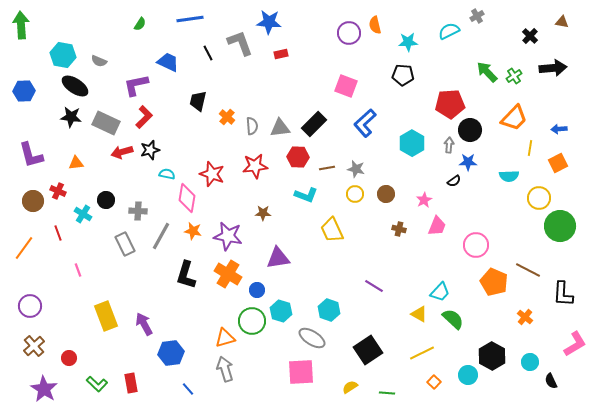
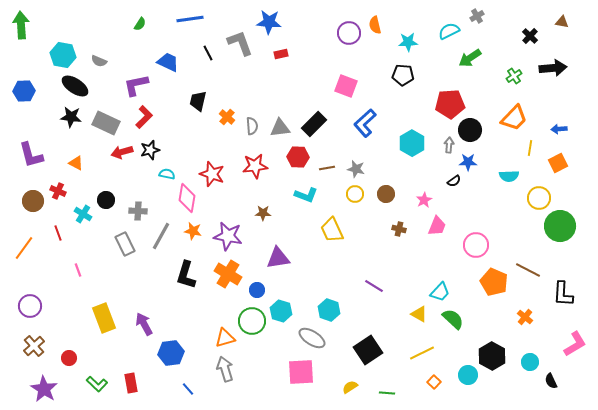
green arrow at (487, 72): moved 17 px left, 14 px up; rotated 80 degrees counterclockwise
orange triangle at (76, 163): rotated 35 degrees clockwise
yellow rectangle at (106, 316): moved 2 px left, 2 px down
